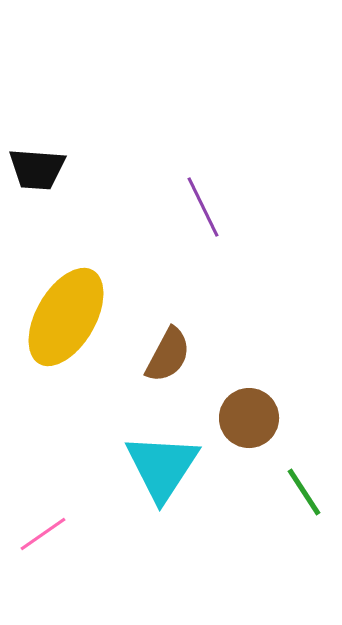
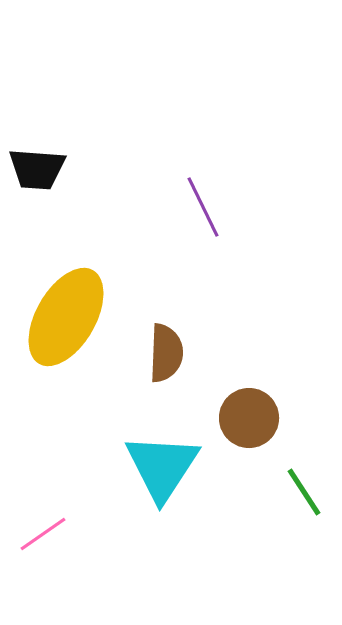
brown semicircle: moved 2 px left, 2 px up; rotated 26 degrees counterclockwise
